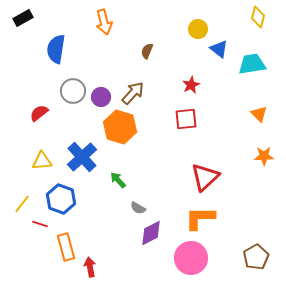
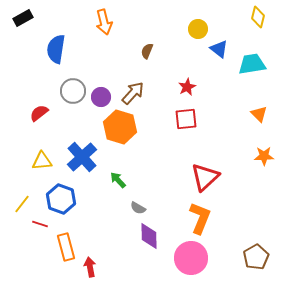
red star: moved 4 px left, 2 px down
orange L-shape: rotated 112 degrees clockwise
purple diamond: moved 2 px left, 3 px down; rotated 64 degrees counterclockwise
